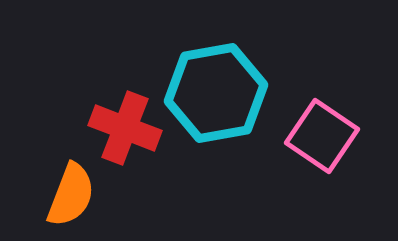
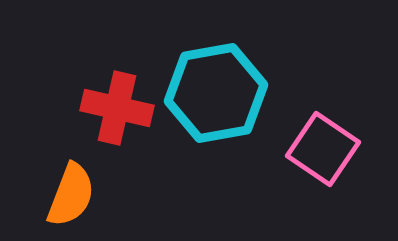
red cross: moved 8 px left, 20 px up; rotated 8 degrees counterclockwise
pink square: moved 1 px right, 13 px down
